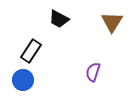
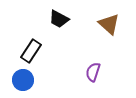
brown triangle: moved 3 px left, 2 px down; rotated 20 degrees counterclockwise
